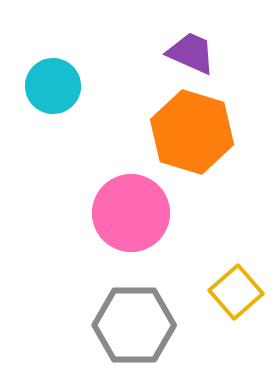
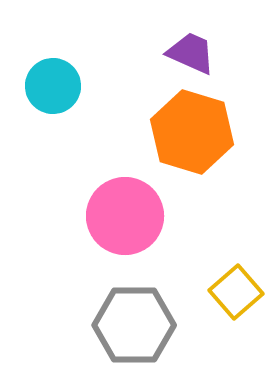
pink circle: moved 6 px left, 3 px down
